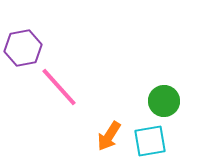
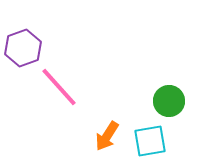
purple hexagon: rotated 9 degrees counterclockwise
green circle: moved 5 px right
orange arrow: moved 2 px left
